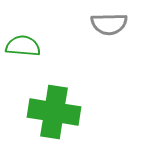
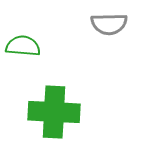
green cross: rotated 6 degrees counterclockwise
